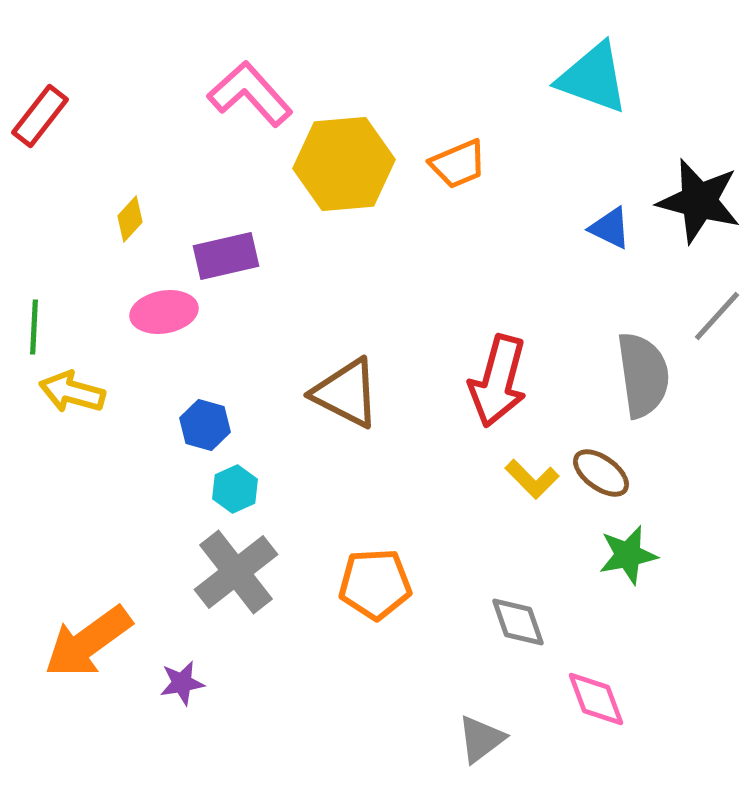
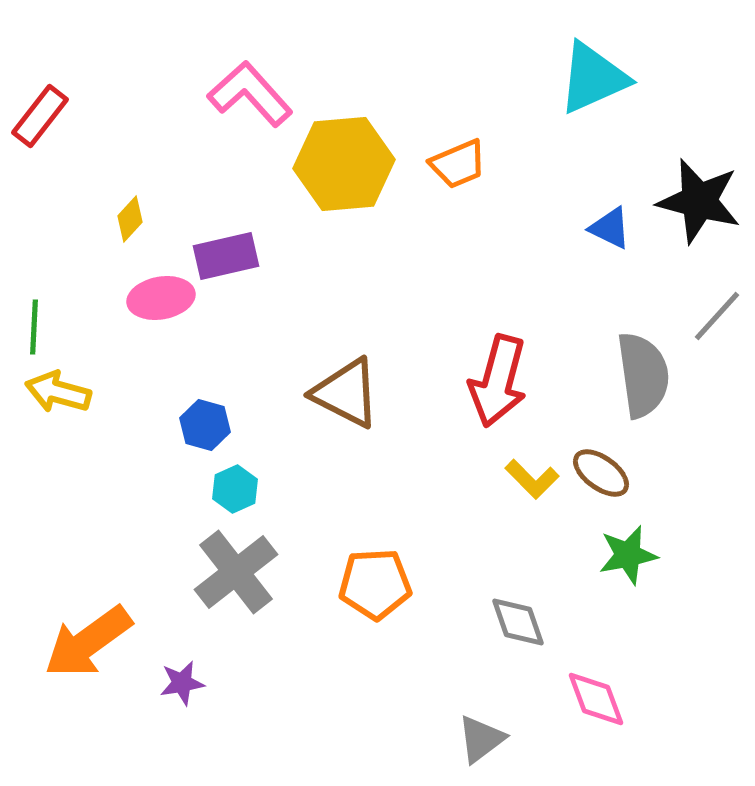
cyan triangle: rotated 44 degrees counterclockwise
pink ellipse: moved 3 px left, 14 px up
yellow arrow: moved 14 px left
